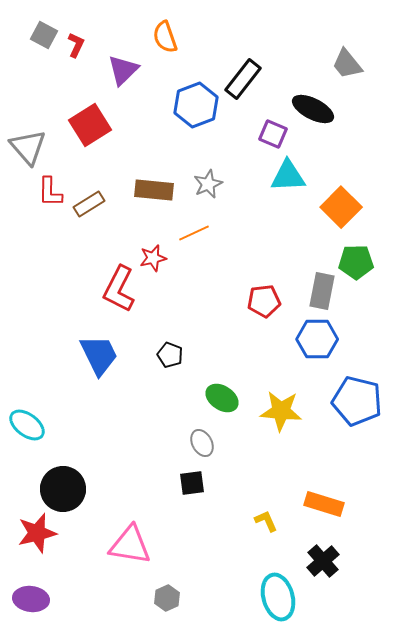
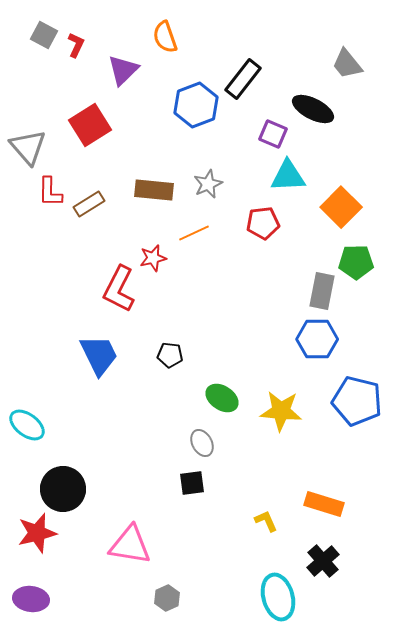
red pentagon at (264, 301): moved 1 px left, 78 px up
black pentagon at (170, 355): rotated 15 degrees counterclockwise
